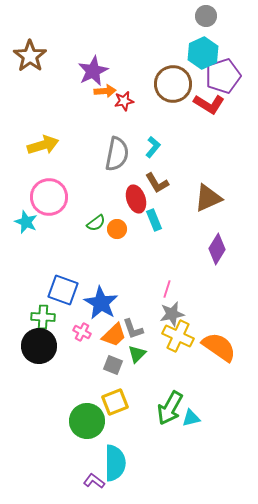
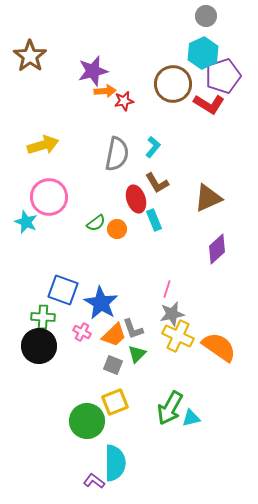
purple star: rotated 12 degrees clockwise
purple diamond: rotated 16 degrees clockwise
